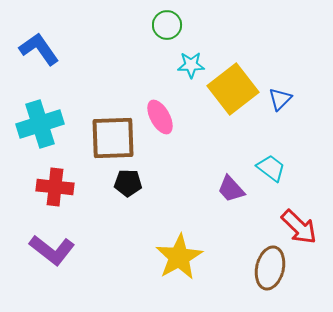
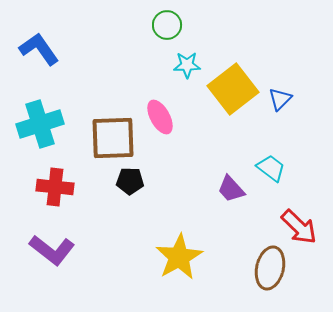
cyan star: moved 4 px left
black pentagon: moved 2 px right, 2 px up
